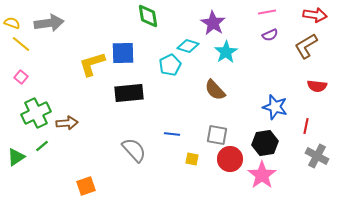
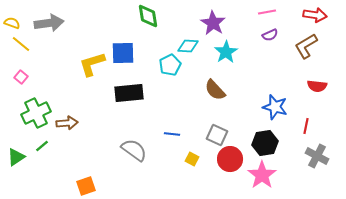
cyan diamond: rotated 15 degrees counterclockwise
gray square: rotated 15 degrees clockwise
gray semicircle: rotated 12 degrees counterclockwise
yellow square: rotated 16 degrees clockwise
